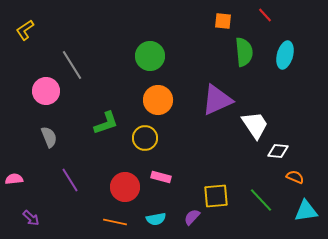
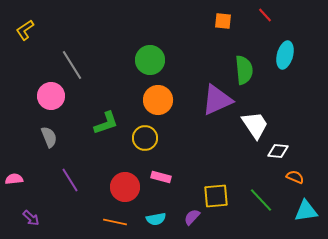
green semicircle: moved 18 px down
green circle: moved 4 px down
pink circle: moved 5 px right, 5 px down
